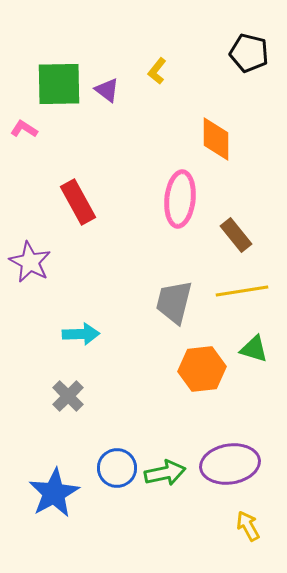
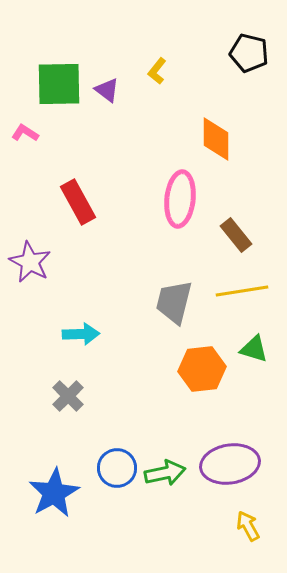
pink L-shape: moved 1 px right, 4 px down
